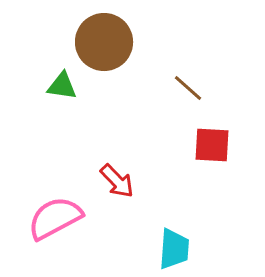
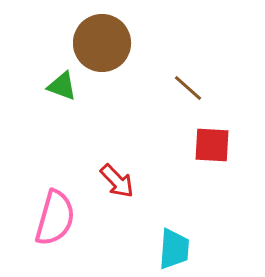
brown circle: moved 2 px left, 1 px down
green triangle: rotated 12 degrees clockwise
pink semicircle: rotated 134 degrees clockwise
